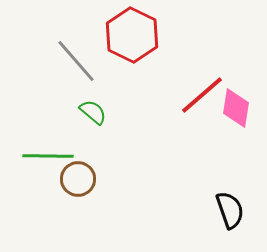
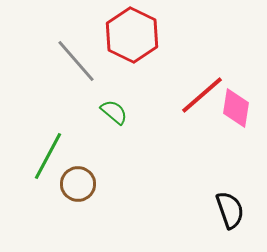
green semicircle: moved 21 px right
green line: rotated 63 degrees counterclockwise
brown circle: moved 5 px down
